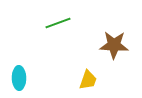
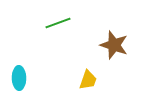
brown star: rotated 16 degrees clockwise
